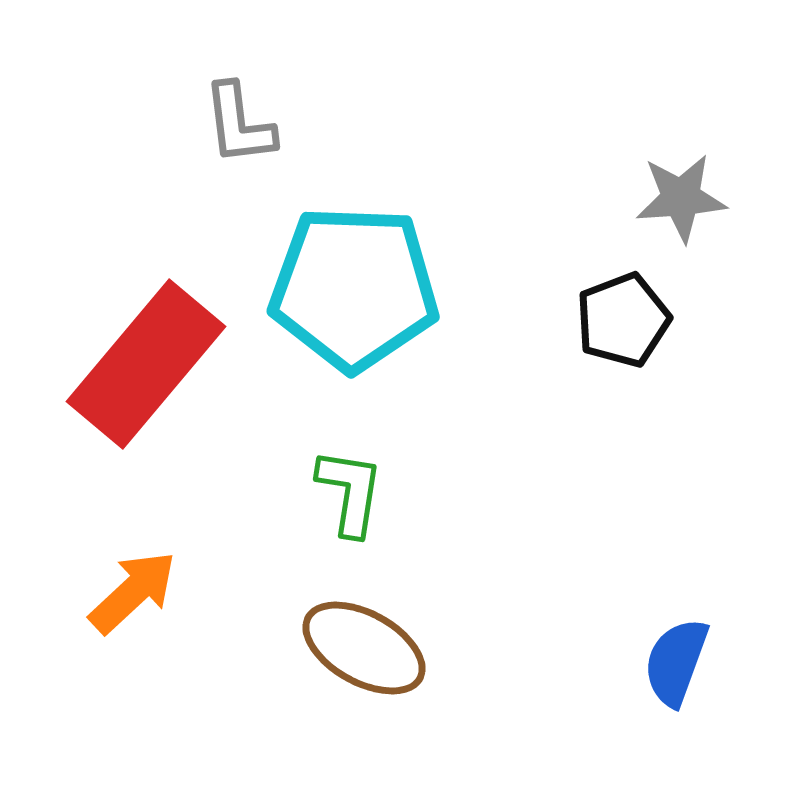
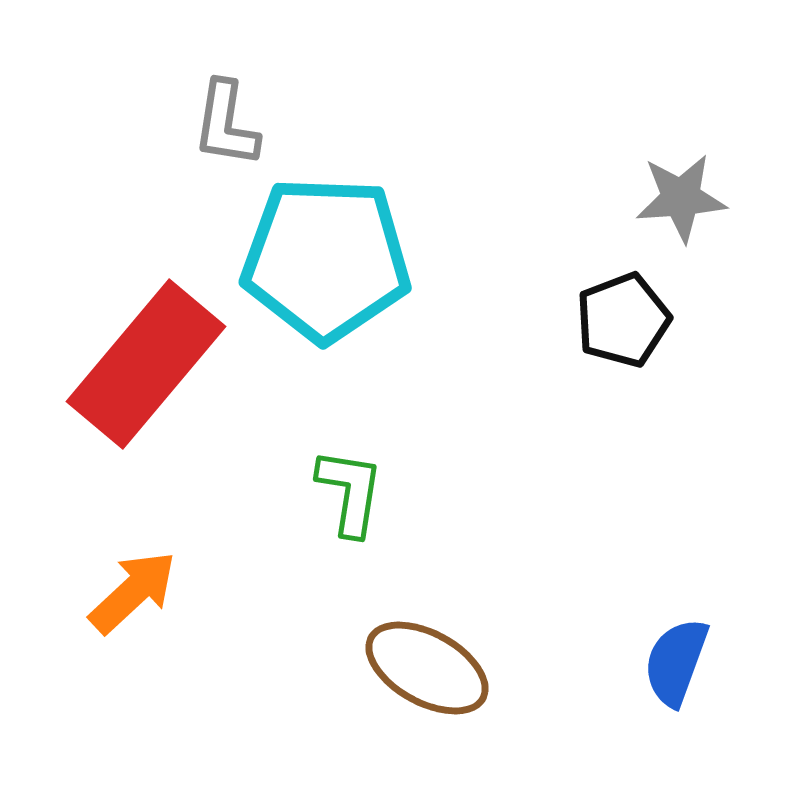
gray L-shape: moved 13 px left; rotated 16 degrees clockwise
cyan pentagon: moved 28 px left, 29 px up
brown ellipse: moved 63 px right, 20 px down
